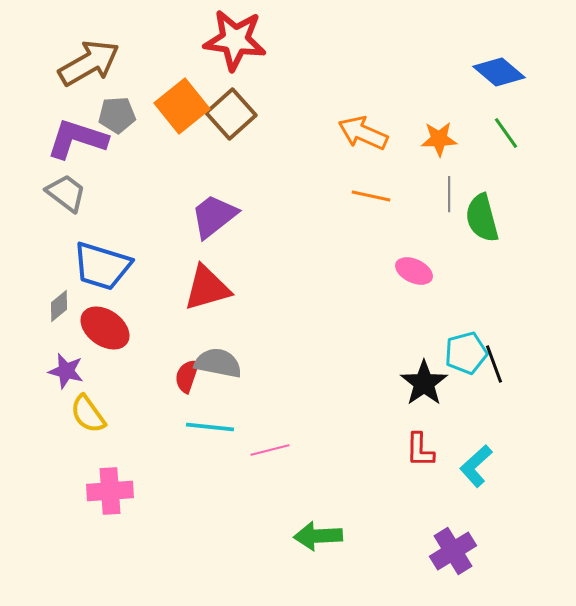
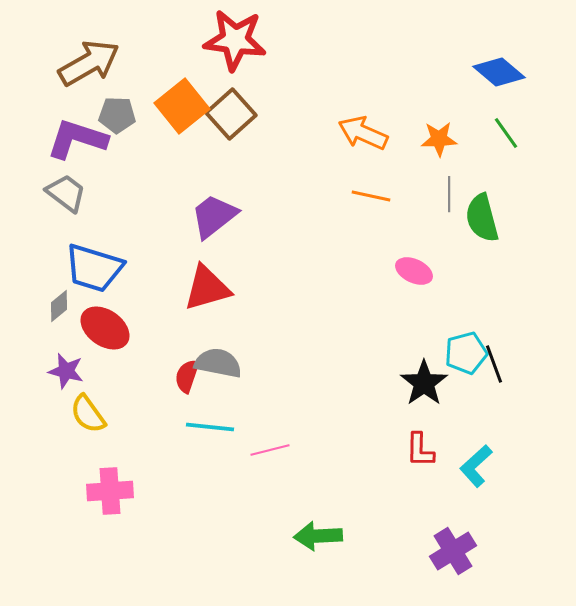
gray pentagon: rotated 6 degrees clockwise
blue trapezoid: moved 8 px left, 2 px down
